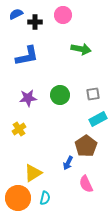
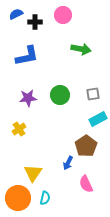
yellow triangle: rotated 24 degrees counterclockwise
